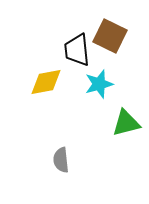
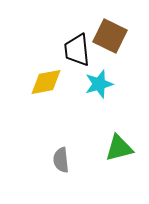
green triangle: moved 7 px left, 25 px down
